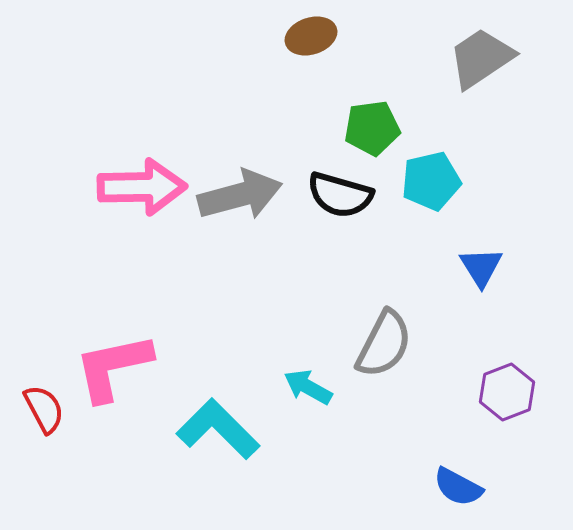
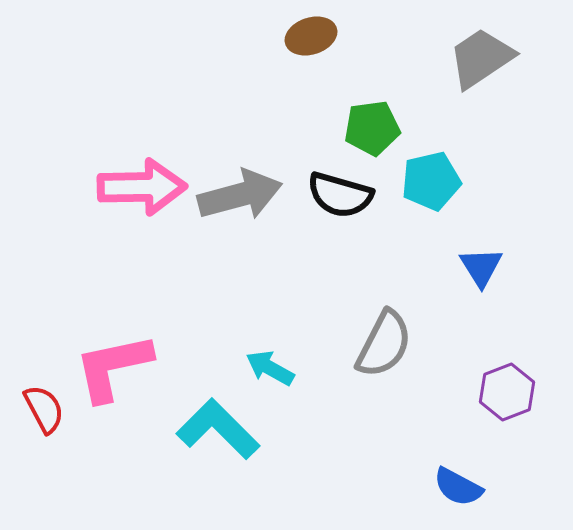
cyan arrow: moved 38 px left, 19 px up
